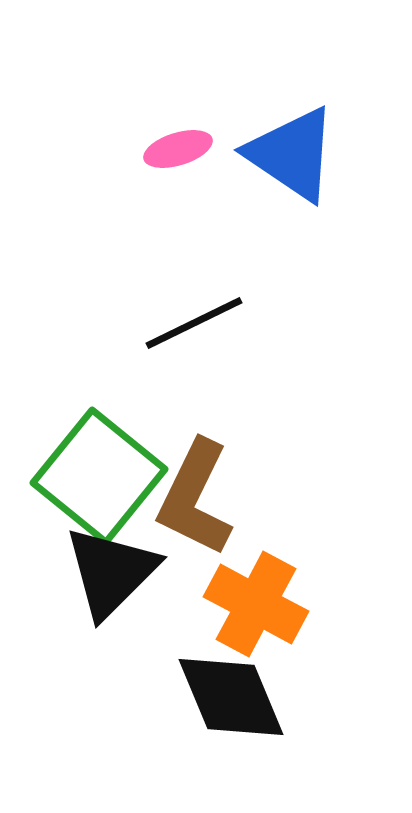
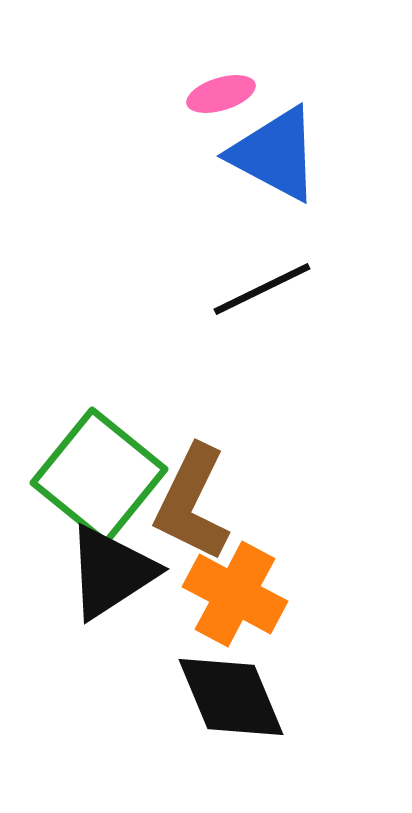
pink ellipse: moved 43 px right, 55 px up
blue triangle: moved 17 px left; rotated 6 degrees counterclockwise
black line: moved 68 px right, 34 px up
brown L-shape: moved 3 px left, 5 px down
black triangle: rotated 12 degrees clockwise
orange cross: moved 21 px left, 10 px up
